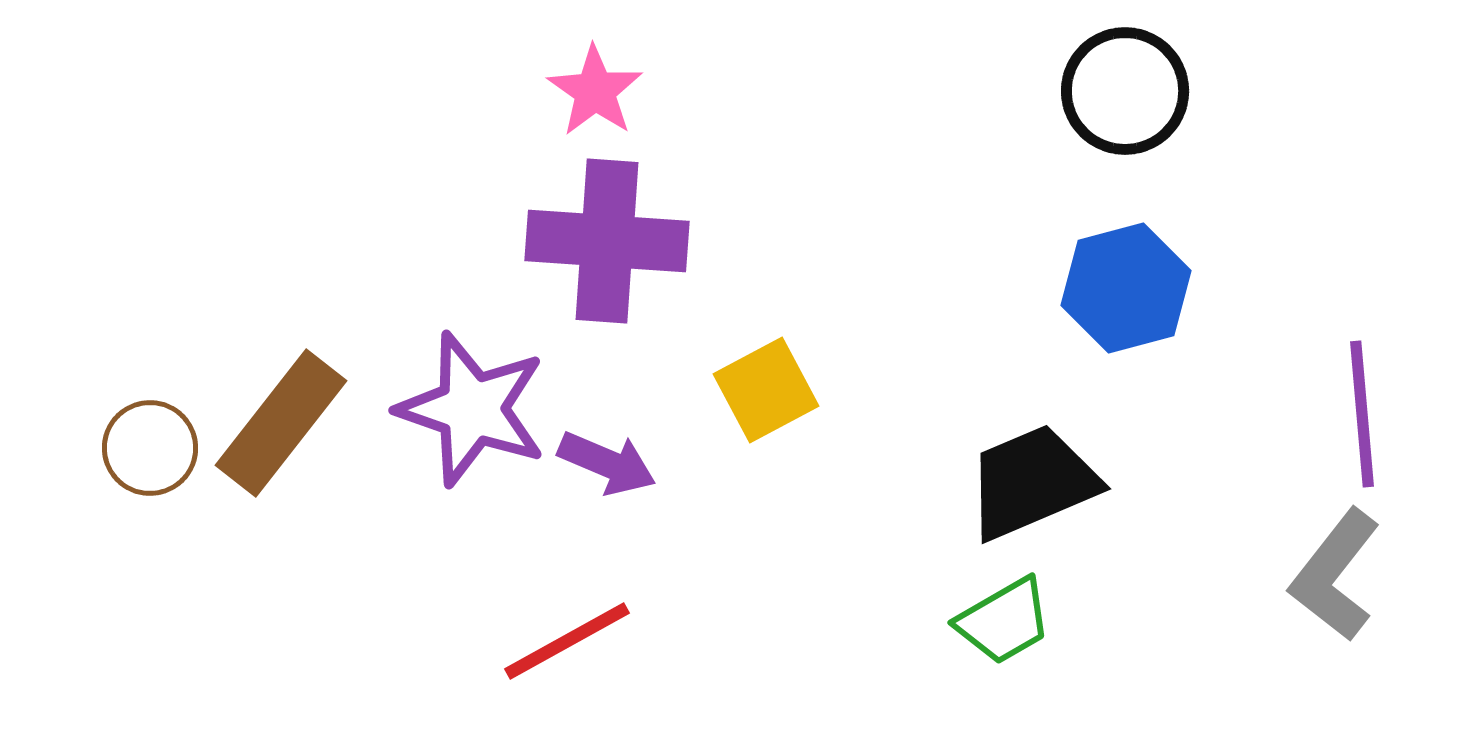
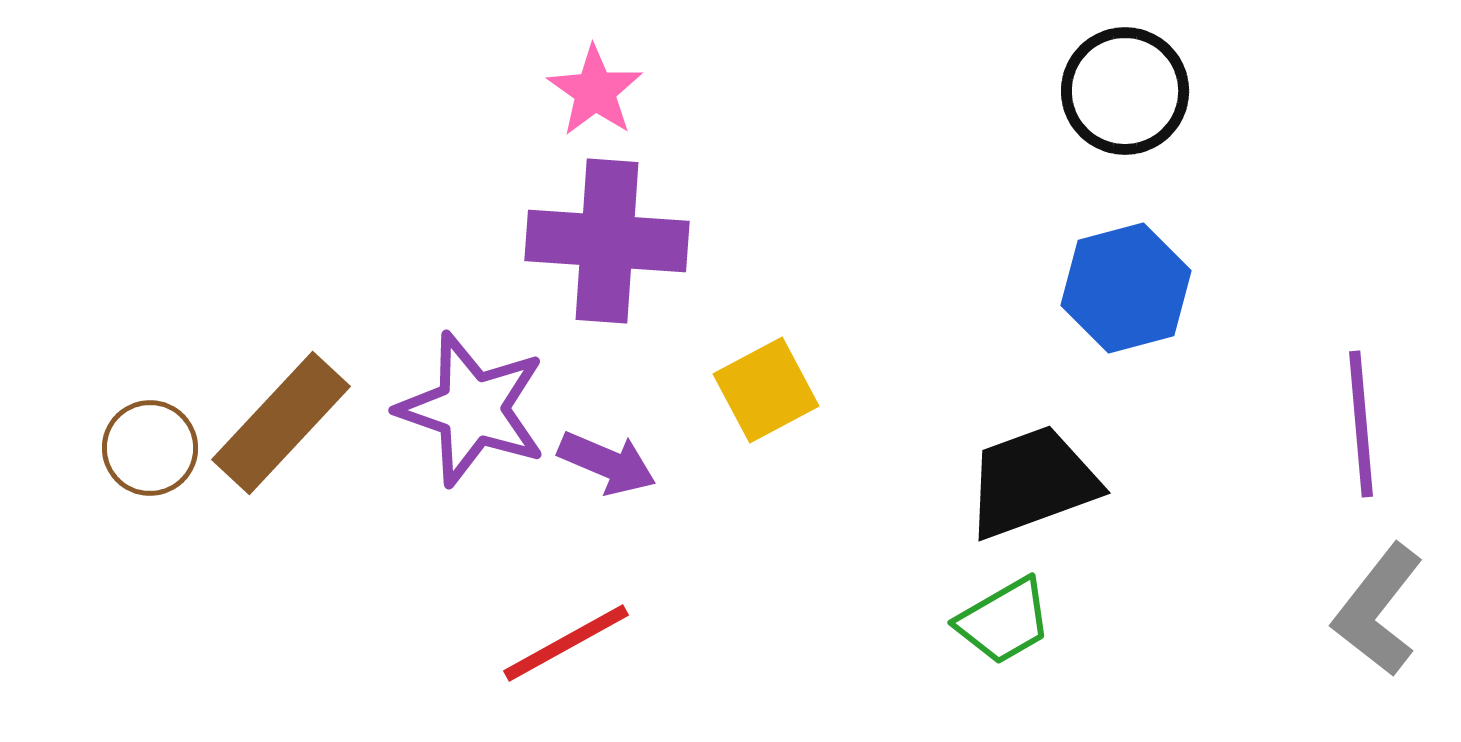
purple line: moved 1 px left, 10 px down
brown rectangle: rotated 5 degrees clockwise
black trapezoid: rotated 3 degrees clockwise
gray L-shape: moved 43 px right, 35 px down
red line: moved 1 px left, 2 px down
